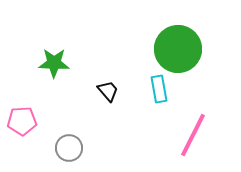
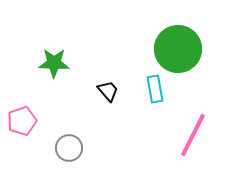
cyan rectangle: moved 4 px left
pink pentagon: rotated 16 degrees counterclockwise
